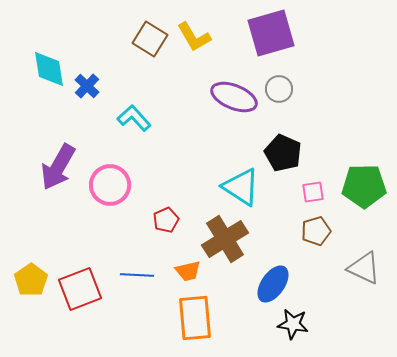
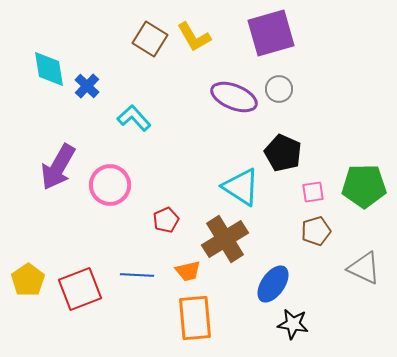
yellow pentagon: moved 3 px left
